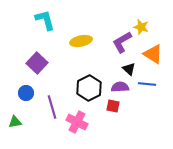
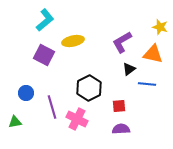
cyan L-shape: rotated 65 degrees clockwise
yellow star: moved 19 px right
yellow ellipse: moved 8 px left
orange triangle: rotated 20 degrees counterclockwise
purple square: moved 7 px right, 8 px up; rotated 15 degrees counterclockwise
black triangle: rotated 40 degrees clockwise
purple semicircle: moved 1 px right, 42 px down
red square: moved 6 px right; rotated 16 degrees counterclockwise
pink cross: moved 3 px up
